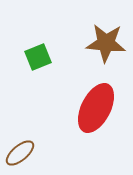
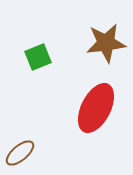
brown star: rotated 12 degrees counterclockwise
